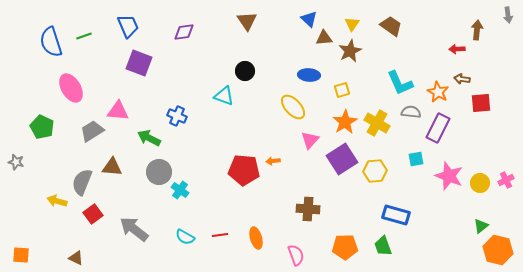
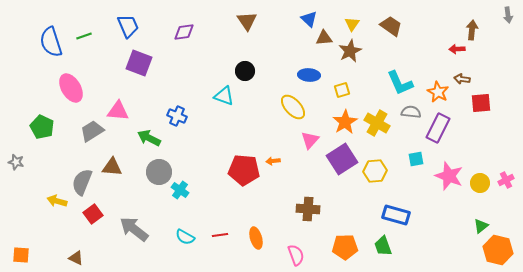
brown arrow at (477, 30): moved 5 px left
